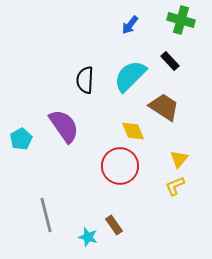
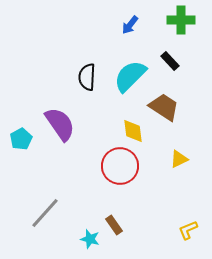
green cross: rotated 16 degrees counterclockwise
black semicircle: moved 2 px right, 3 px up
purple semicircle: moved 4 px left, 2 px up
yellow diamond: rotated 15 degrees clockwise
yellow triangle: rotated 24 degrees clockwise
yellow L-shape: moved 13 px right, 44 px down
gray line: moved 1 px left, 2 px up; rotated 56 degrees clockwise
cyan star: moved 2 px right, 2 px down
